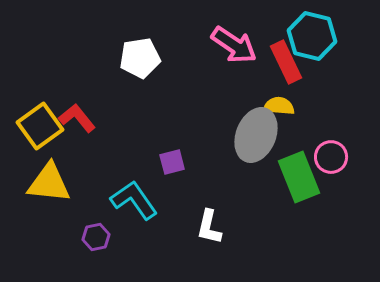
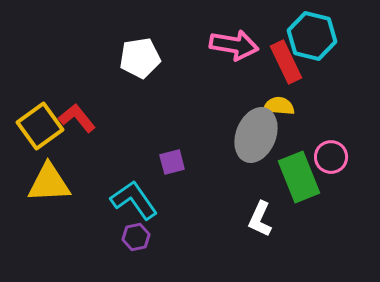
pink arrow: rotated 24 degrees counterclockwise
yellow triangle: rotated 9 degrees counterclockwise
white L-shape: moved 51 px right, 8 px up; rotated 12 degrees clockwise
purple hexagon: moved 40 px right
